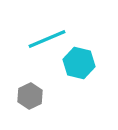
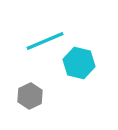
cyan line: moved 2 px left, 2 px down
